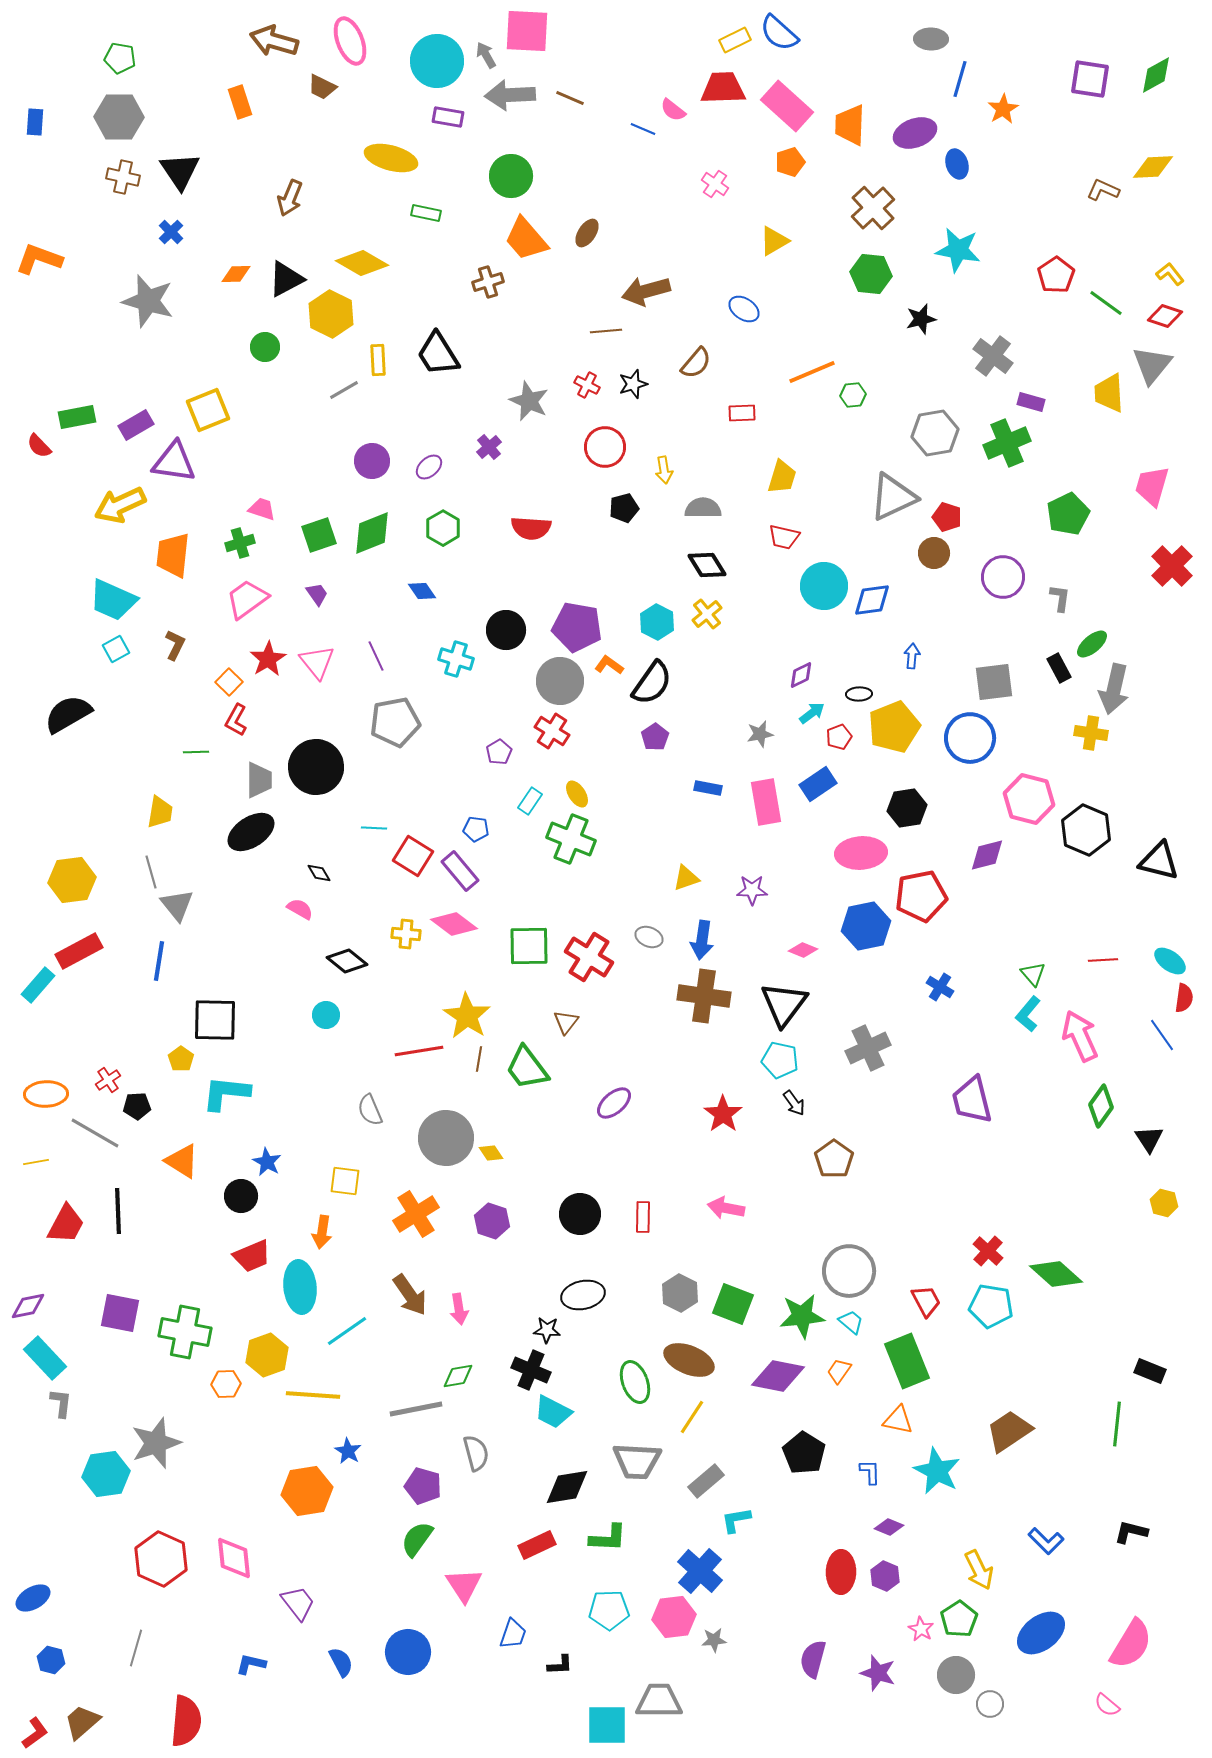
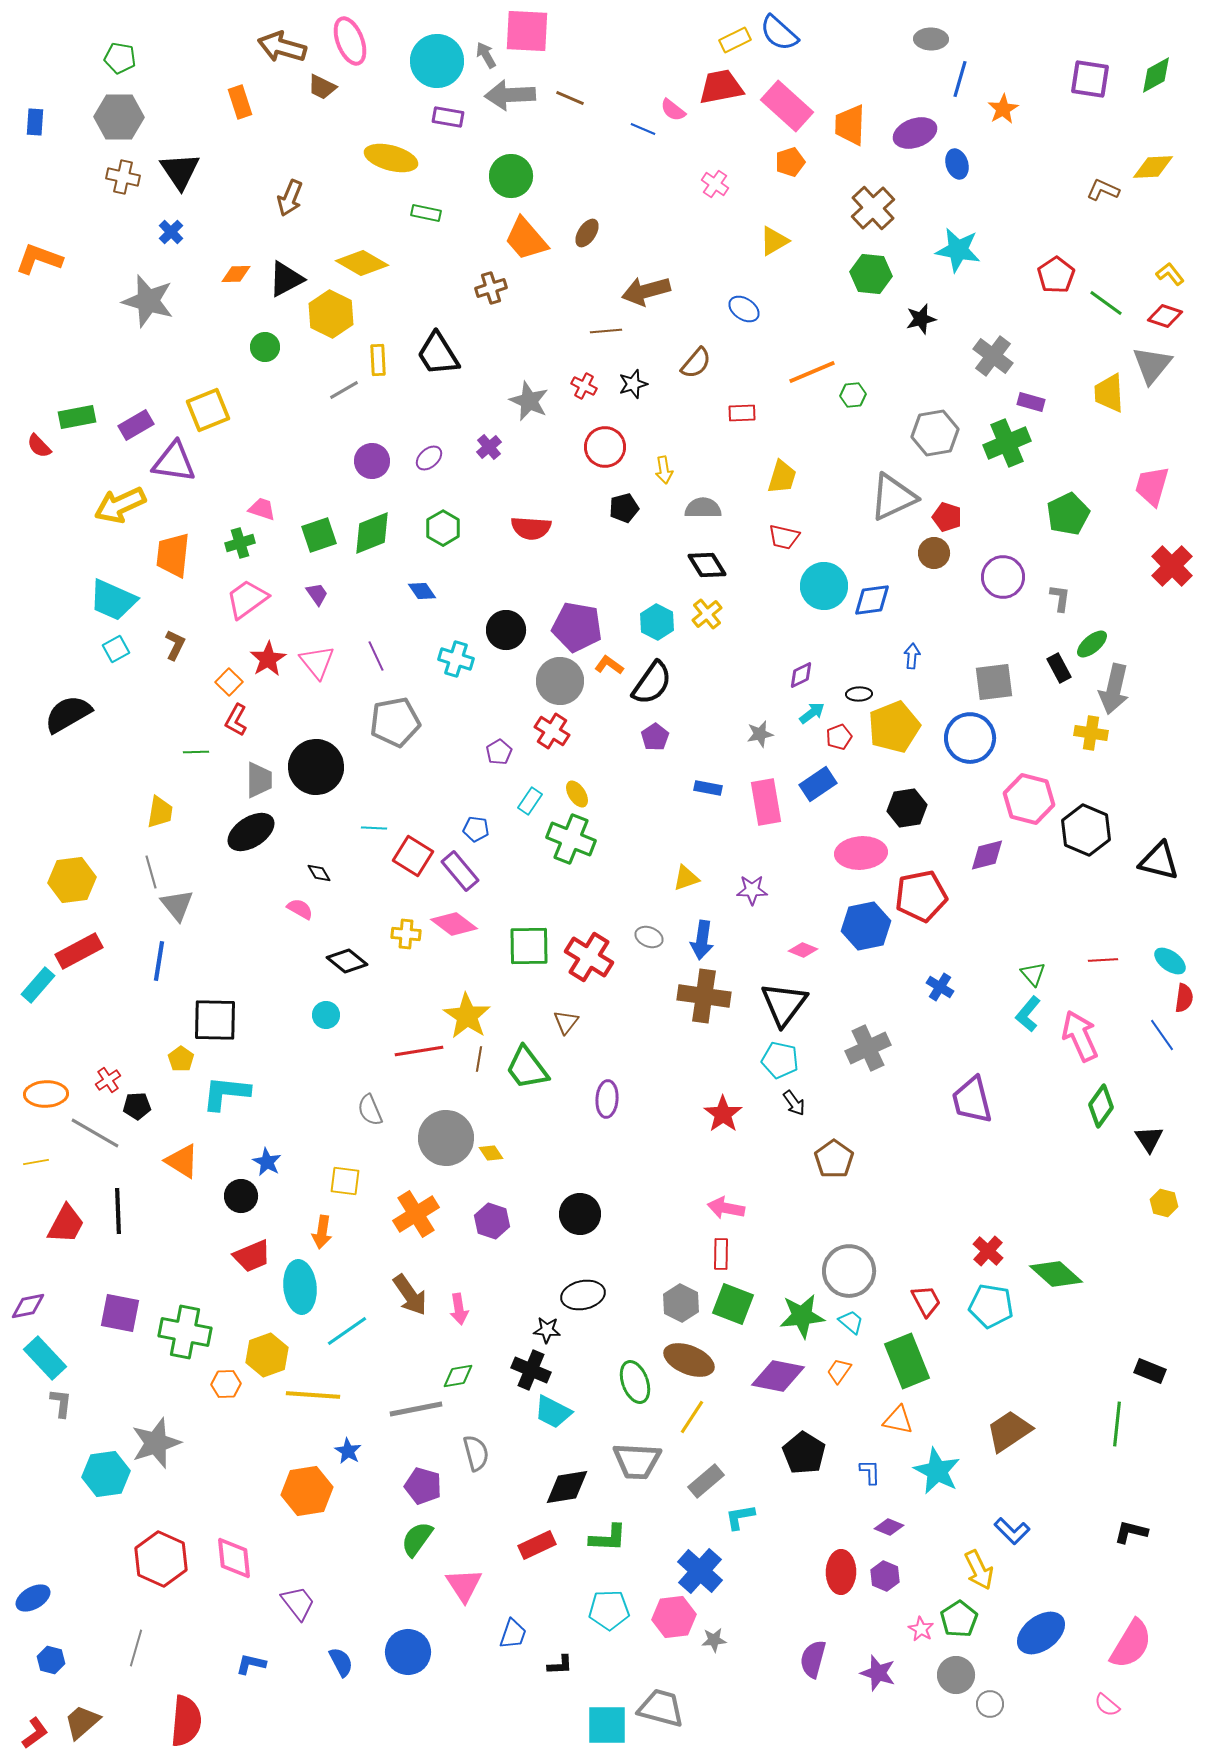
brown arrow at (274, 41): moved 8 px right, 6 px down
red trapezoid at (723, 88): moved 2 px left, 1 px up; rotated 9 degrees counterclockwise
brown cross at (488, 282): moved 3 px right, 6 px down
red cross at (587, 385): moved 3 px left, 1 px down
purple ellipse at (429, 467): moved 9 px up
purple ellipse at (614, 1103): moved 7 px left, 4 px up; rotated 45 degrees counterclockwise
red rectangle at (643, 1217): moved 78 px right, 37 px down
gray hexagon at (680, 1293): moved 1 px right, 10 px down
cyan L-shape at (736, 1520): moved 4 px right, 3 px up
blue L-shape at (1046, 1541): moved 34 px left, 10 px up
gray trapezoid at (659, 1701): moved 2 px right, 7 px down; rotated 15 degrees clockwise
